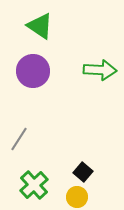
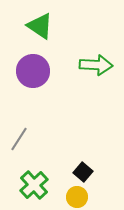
green arrow: moved 4 px left, 5 px up
